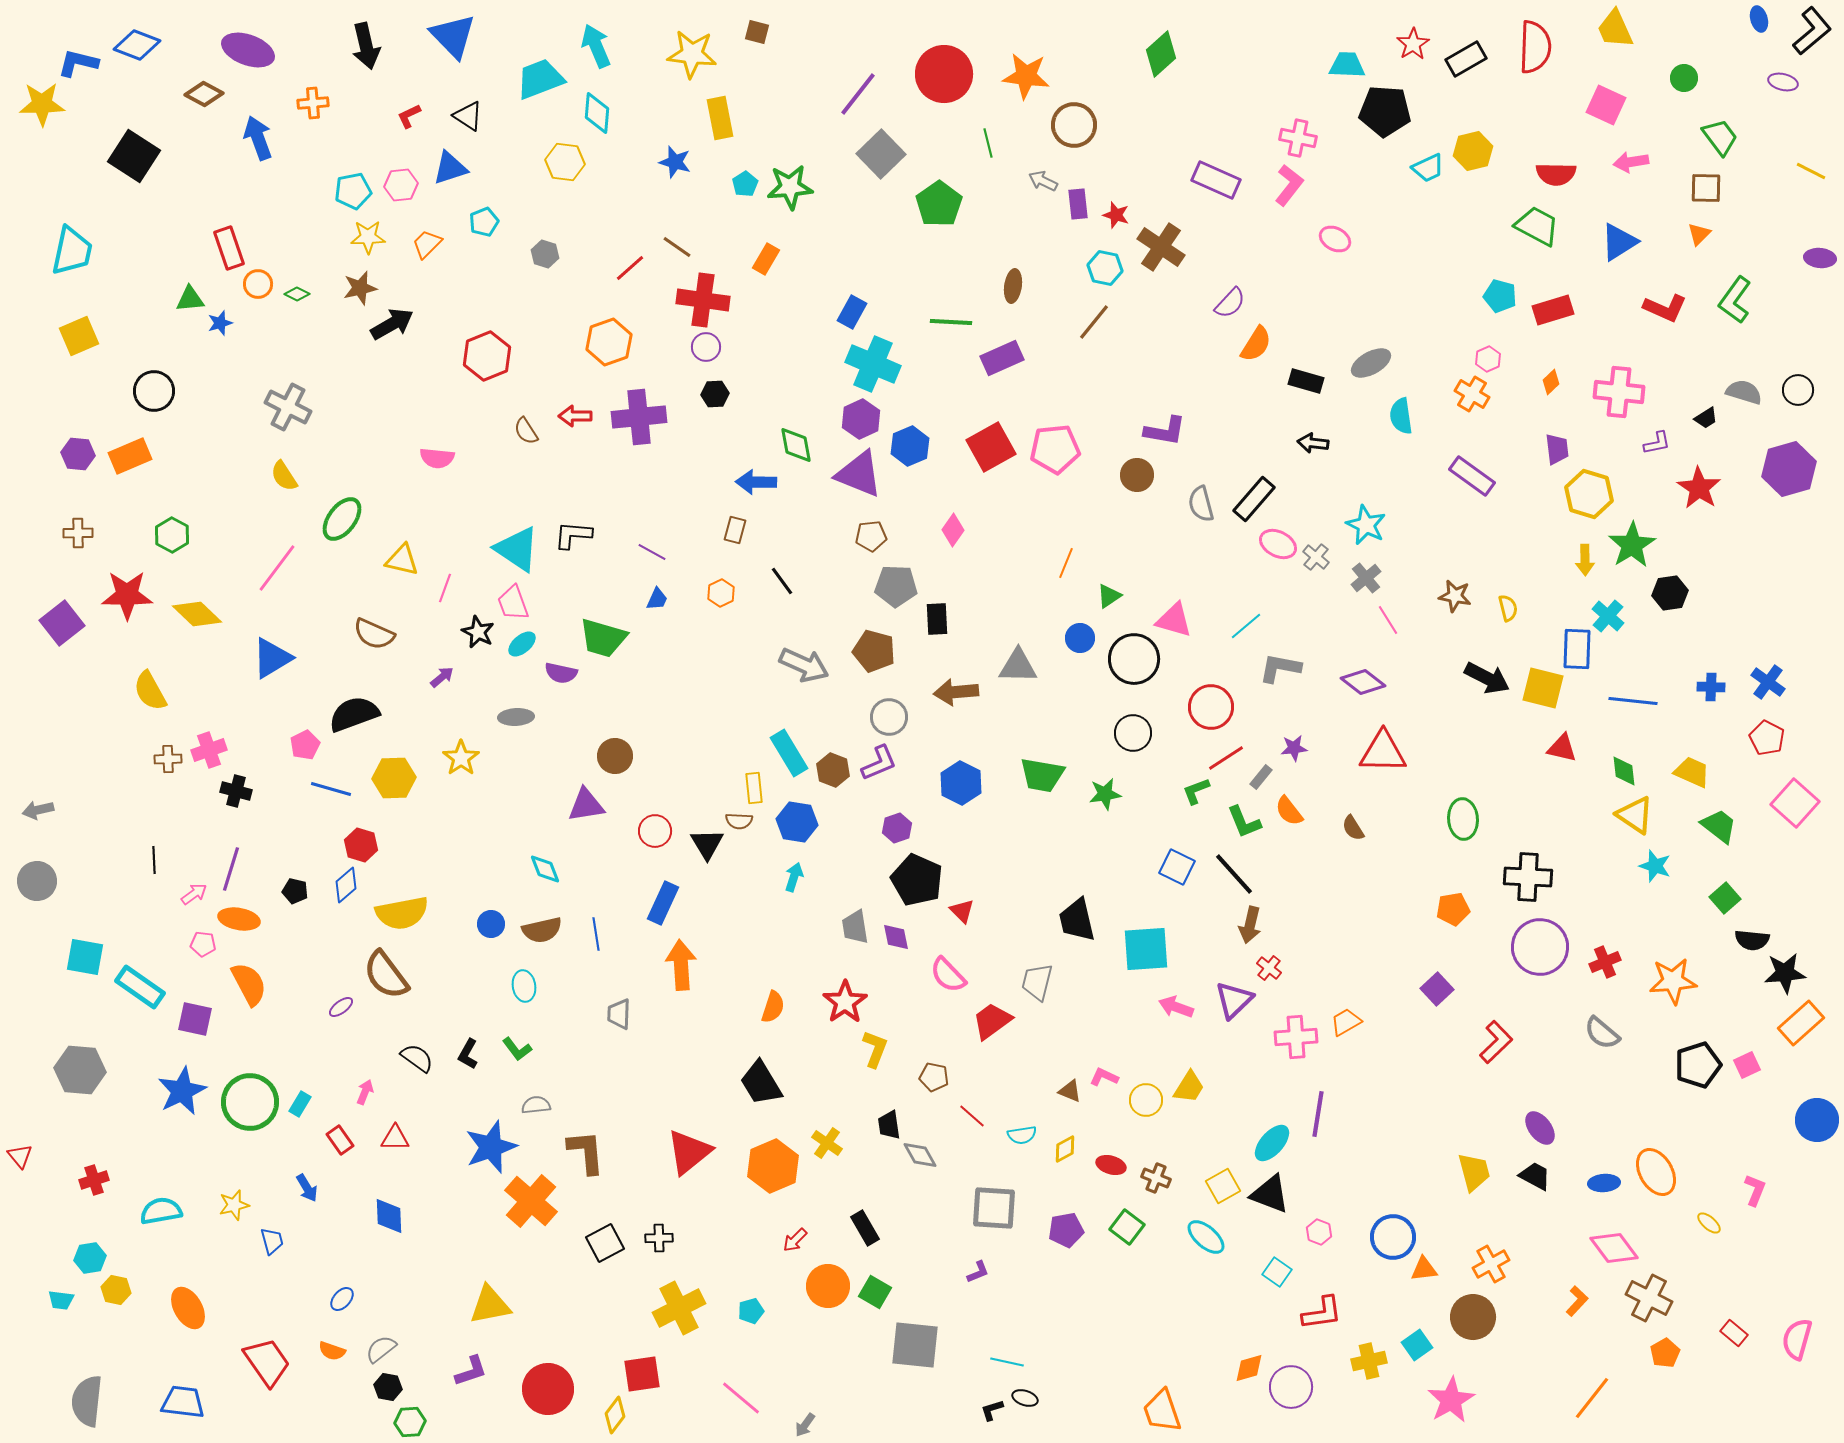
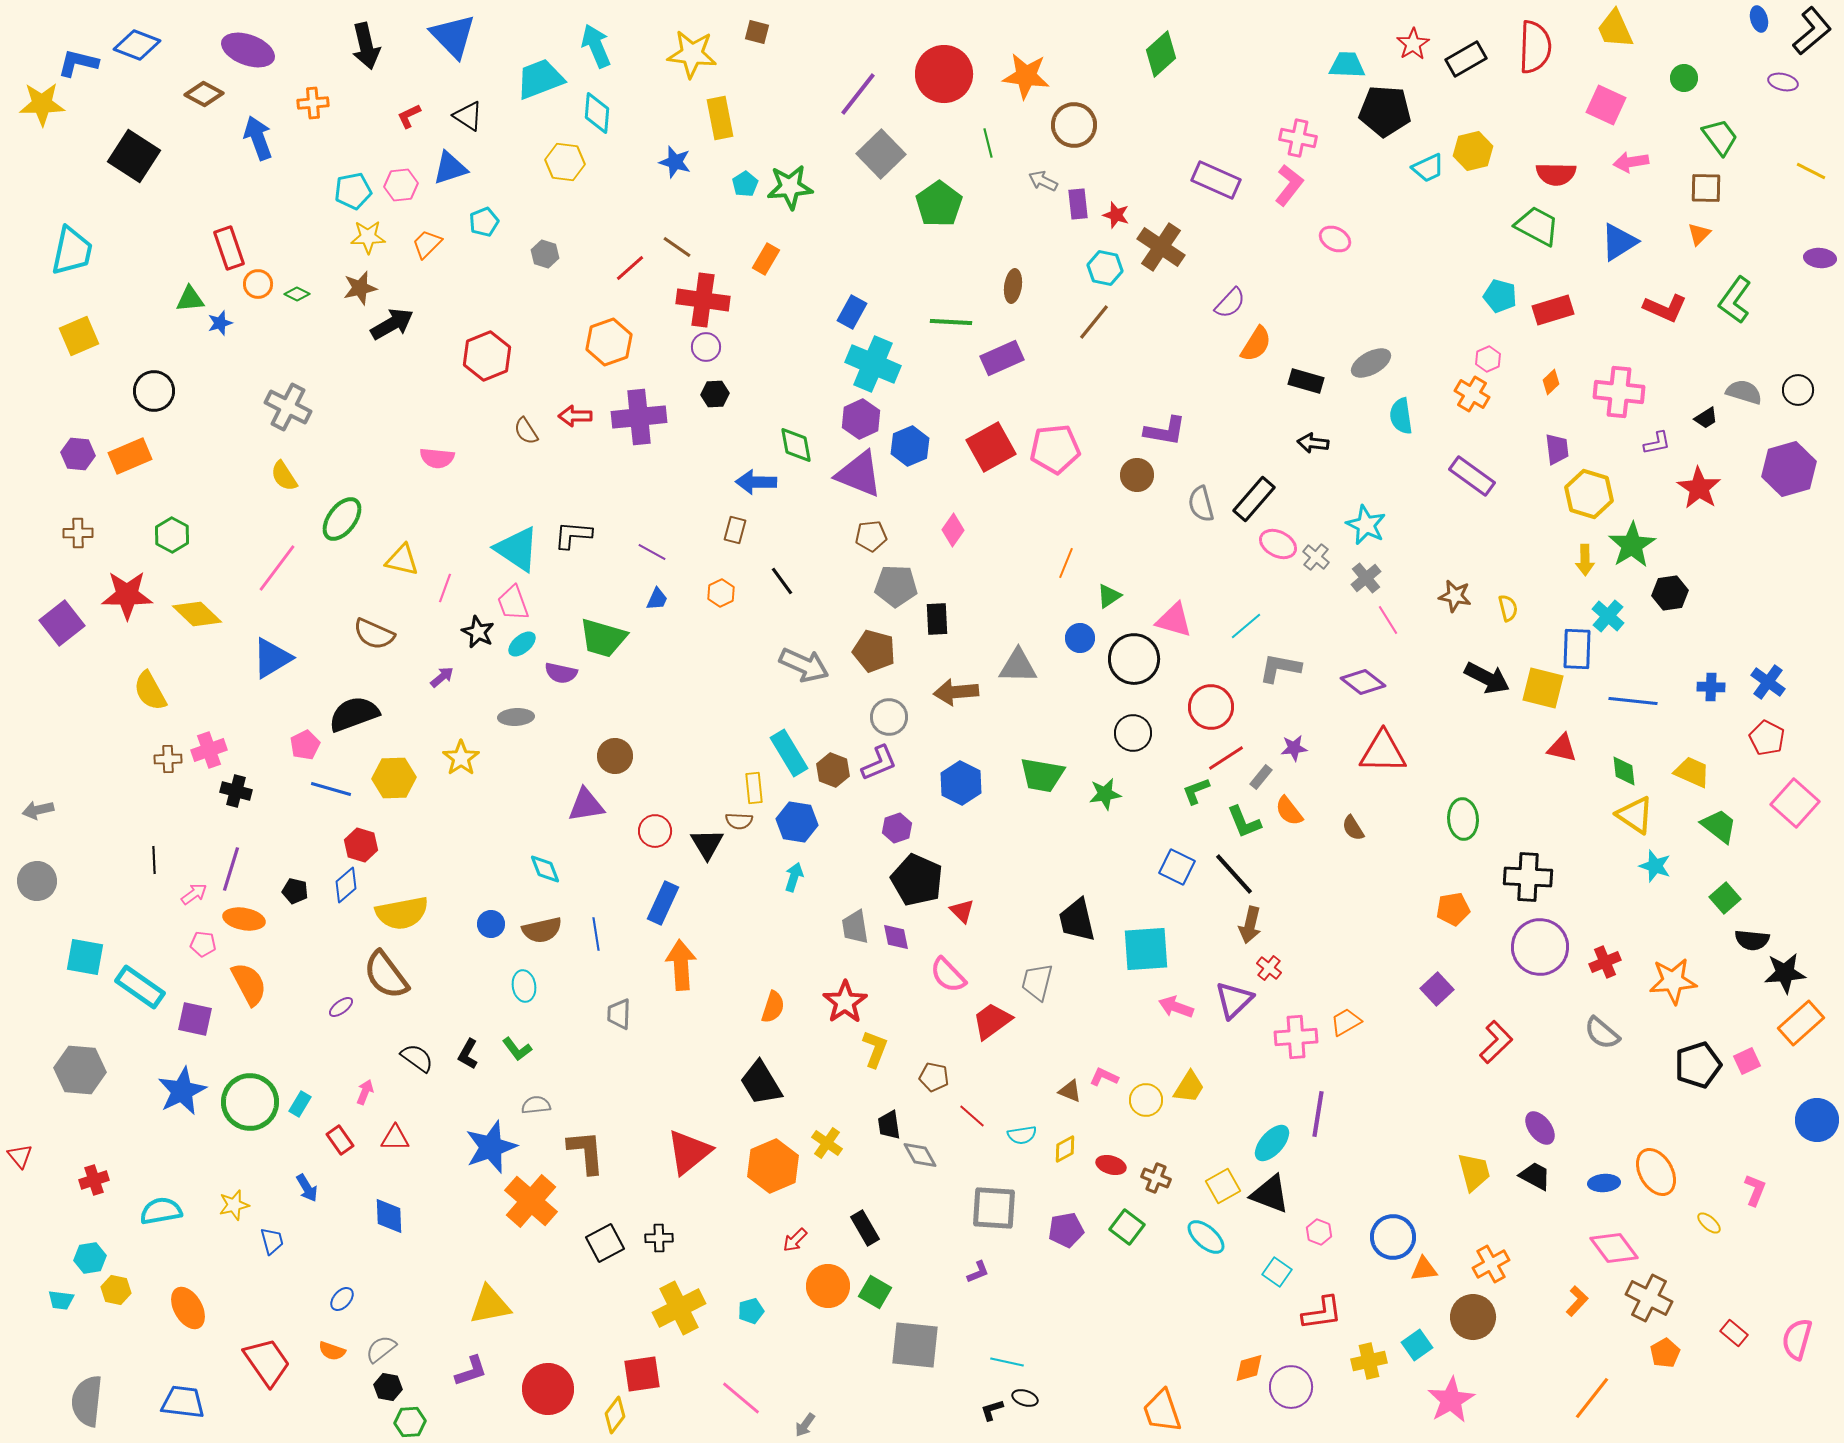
orange ellipse at (239, 919): moved 5 px right
pink square at (1747, 1065): moved 4 px up
